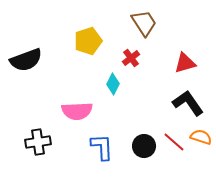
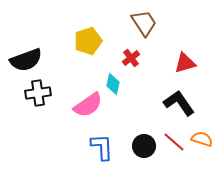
cyan diamond: rotated 15 degrees counterclockwise
black L-shape: moved 9 px left
pink semicircle: moved 11 px right, 6 px up; rotated 32 degrees counterclockwise
orange semicircle: moved 1 px right, 2 px down
black cross: moved 49 px up
